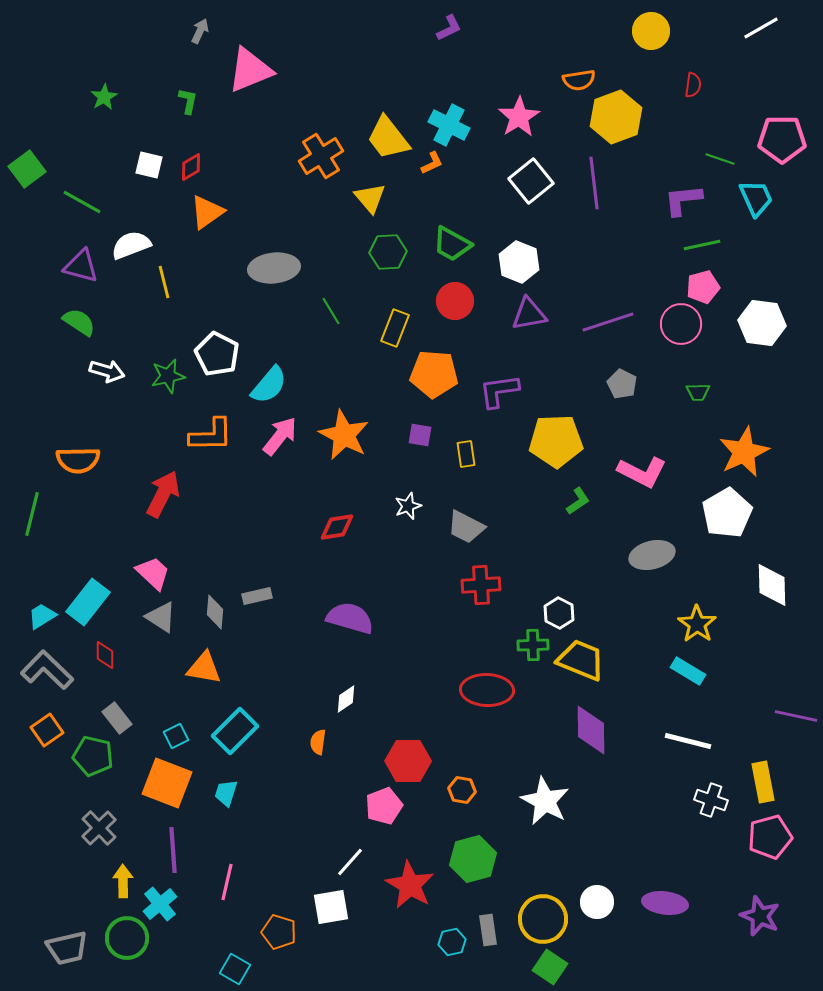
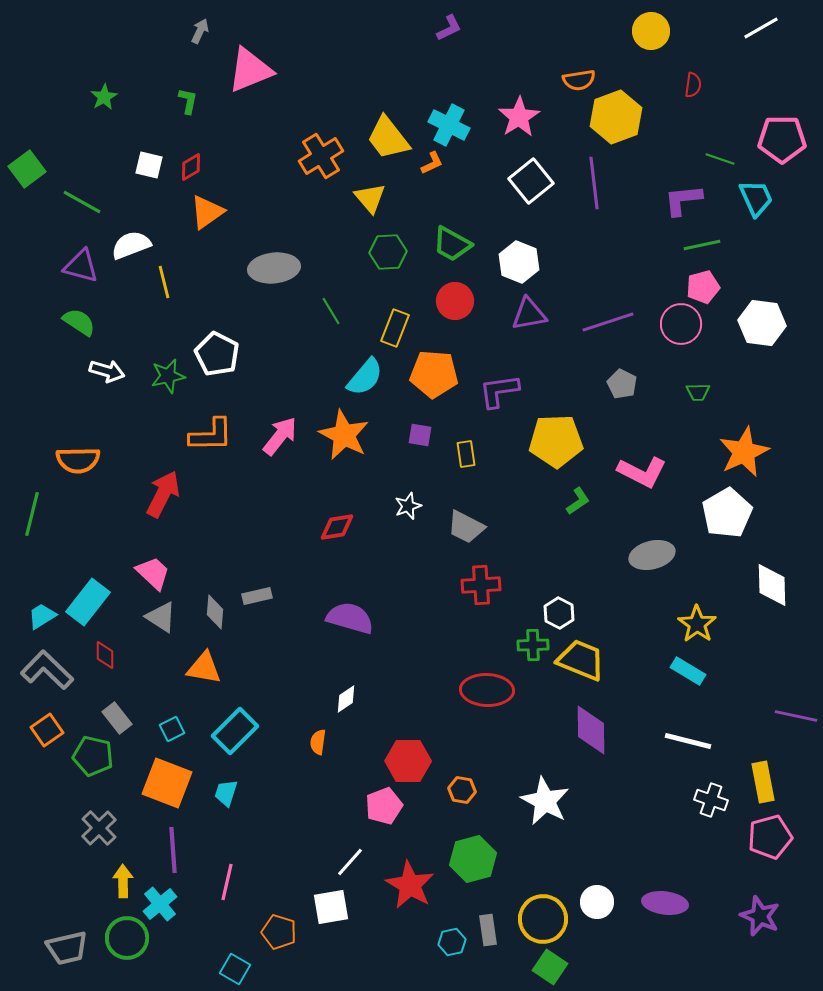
cyan semicircle at (269, 385): moved 96 px right, 8 px up
cyan square at (176, 736): moved 4 px left, 7 px up
